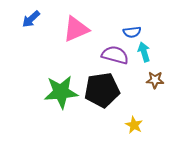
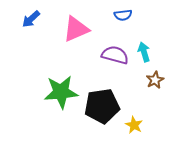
blue semicircle: moved 9 px left, 17 px up
brown star: rotated 30 degrees counterclockwise
black pentagon: moved 16 px down
